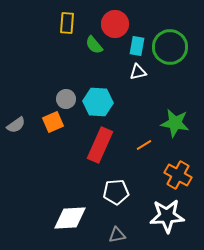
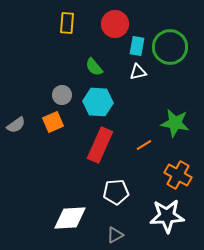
green semicircle: moved 22 px down
gray circle: moved 4 px left, 4 px up
gray triangle: moved 2 px left; rotated 18 degrees counterclockwise
